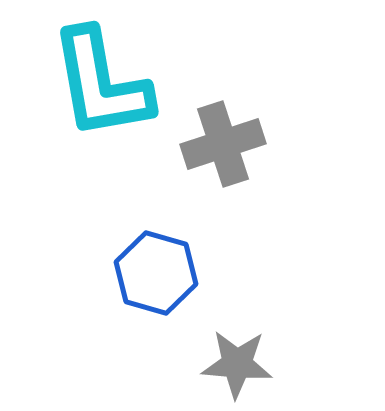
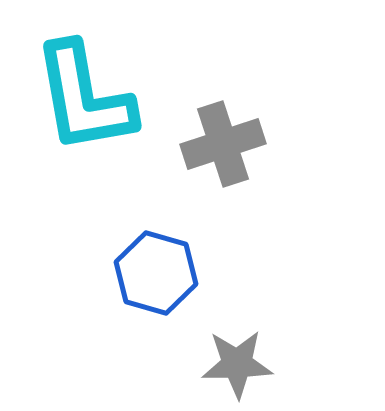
cyan L-shape: moved 17 px left, 14 px down
gray star: rotated 6 degrees counterclockwise
